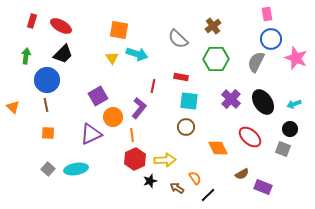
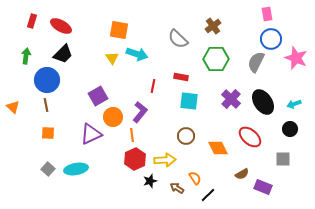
purple L-shape at (139, 108): moved 1 px right, 4 px down
brown circle at (186, 127): moved 9 px down
gray square at (283, 149): moved 10 px down; rotated 21 degrees counterclockwise
